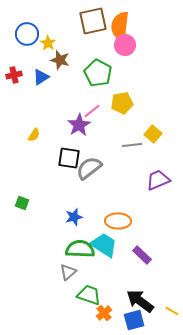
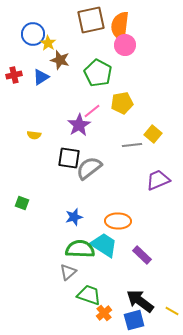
brown square: moved 2 px left, 1 px up
blue circle: moved 6 px right
yellow semicircle: rotated 64 degrees clockwise
